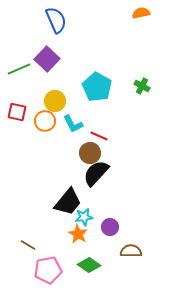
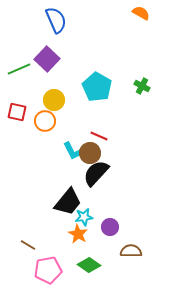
orange semicircle: rotated 42 degrees clockwise
yellow circle: moved 1 px left, 1 px up
cyan L-shape: moved 27 px down
